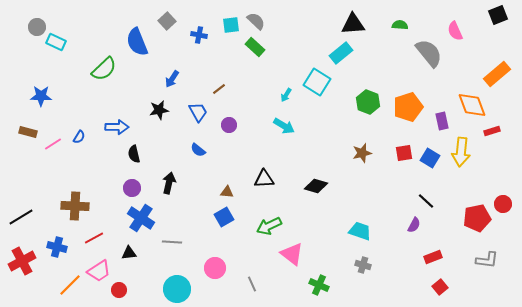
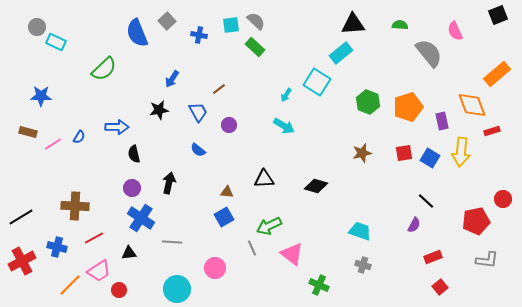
blue semicircle at (137, 42): moved 9 px up
red circle at (503, 204): moved 5 px up
red pentagon at (477, 218): moved 1 px left, 3 px down
gray line at (252, 284): moved 36 px up
